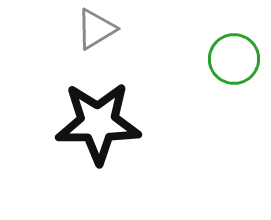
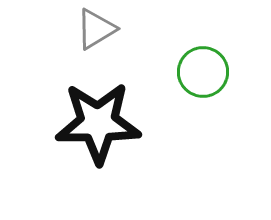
green circle: moved 31 px left, 13 px down
